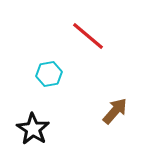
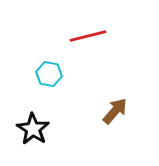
red line: rotated 54 degrees counterclockwise
cyan hexagon: rotated 20 degrees clockwise
